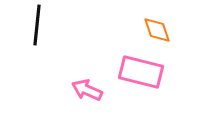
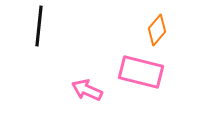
black line: moved 2 px right, 1 px down
orange diamond: rotated 60 degrees clockwise
